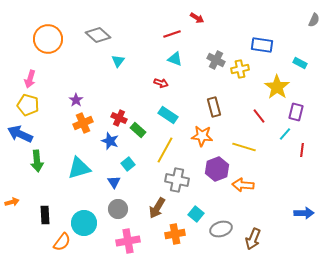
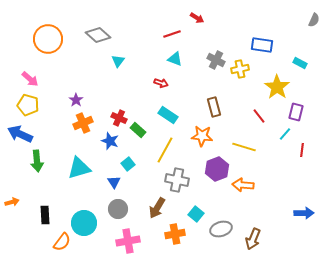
pink arrow at (30, 79): rotated 66 degrees counterclockwise
